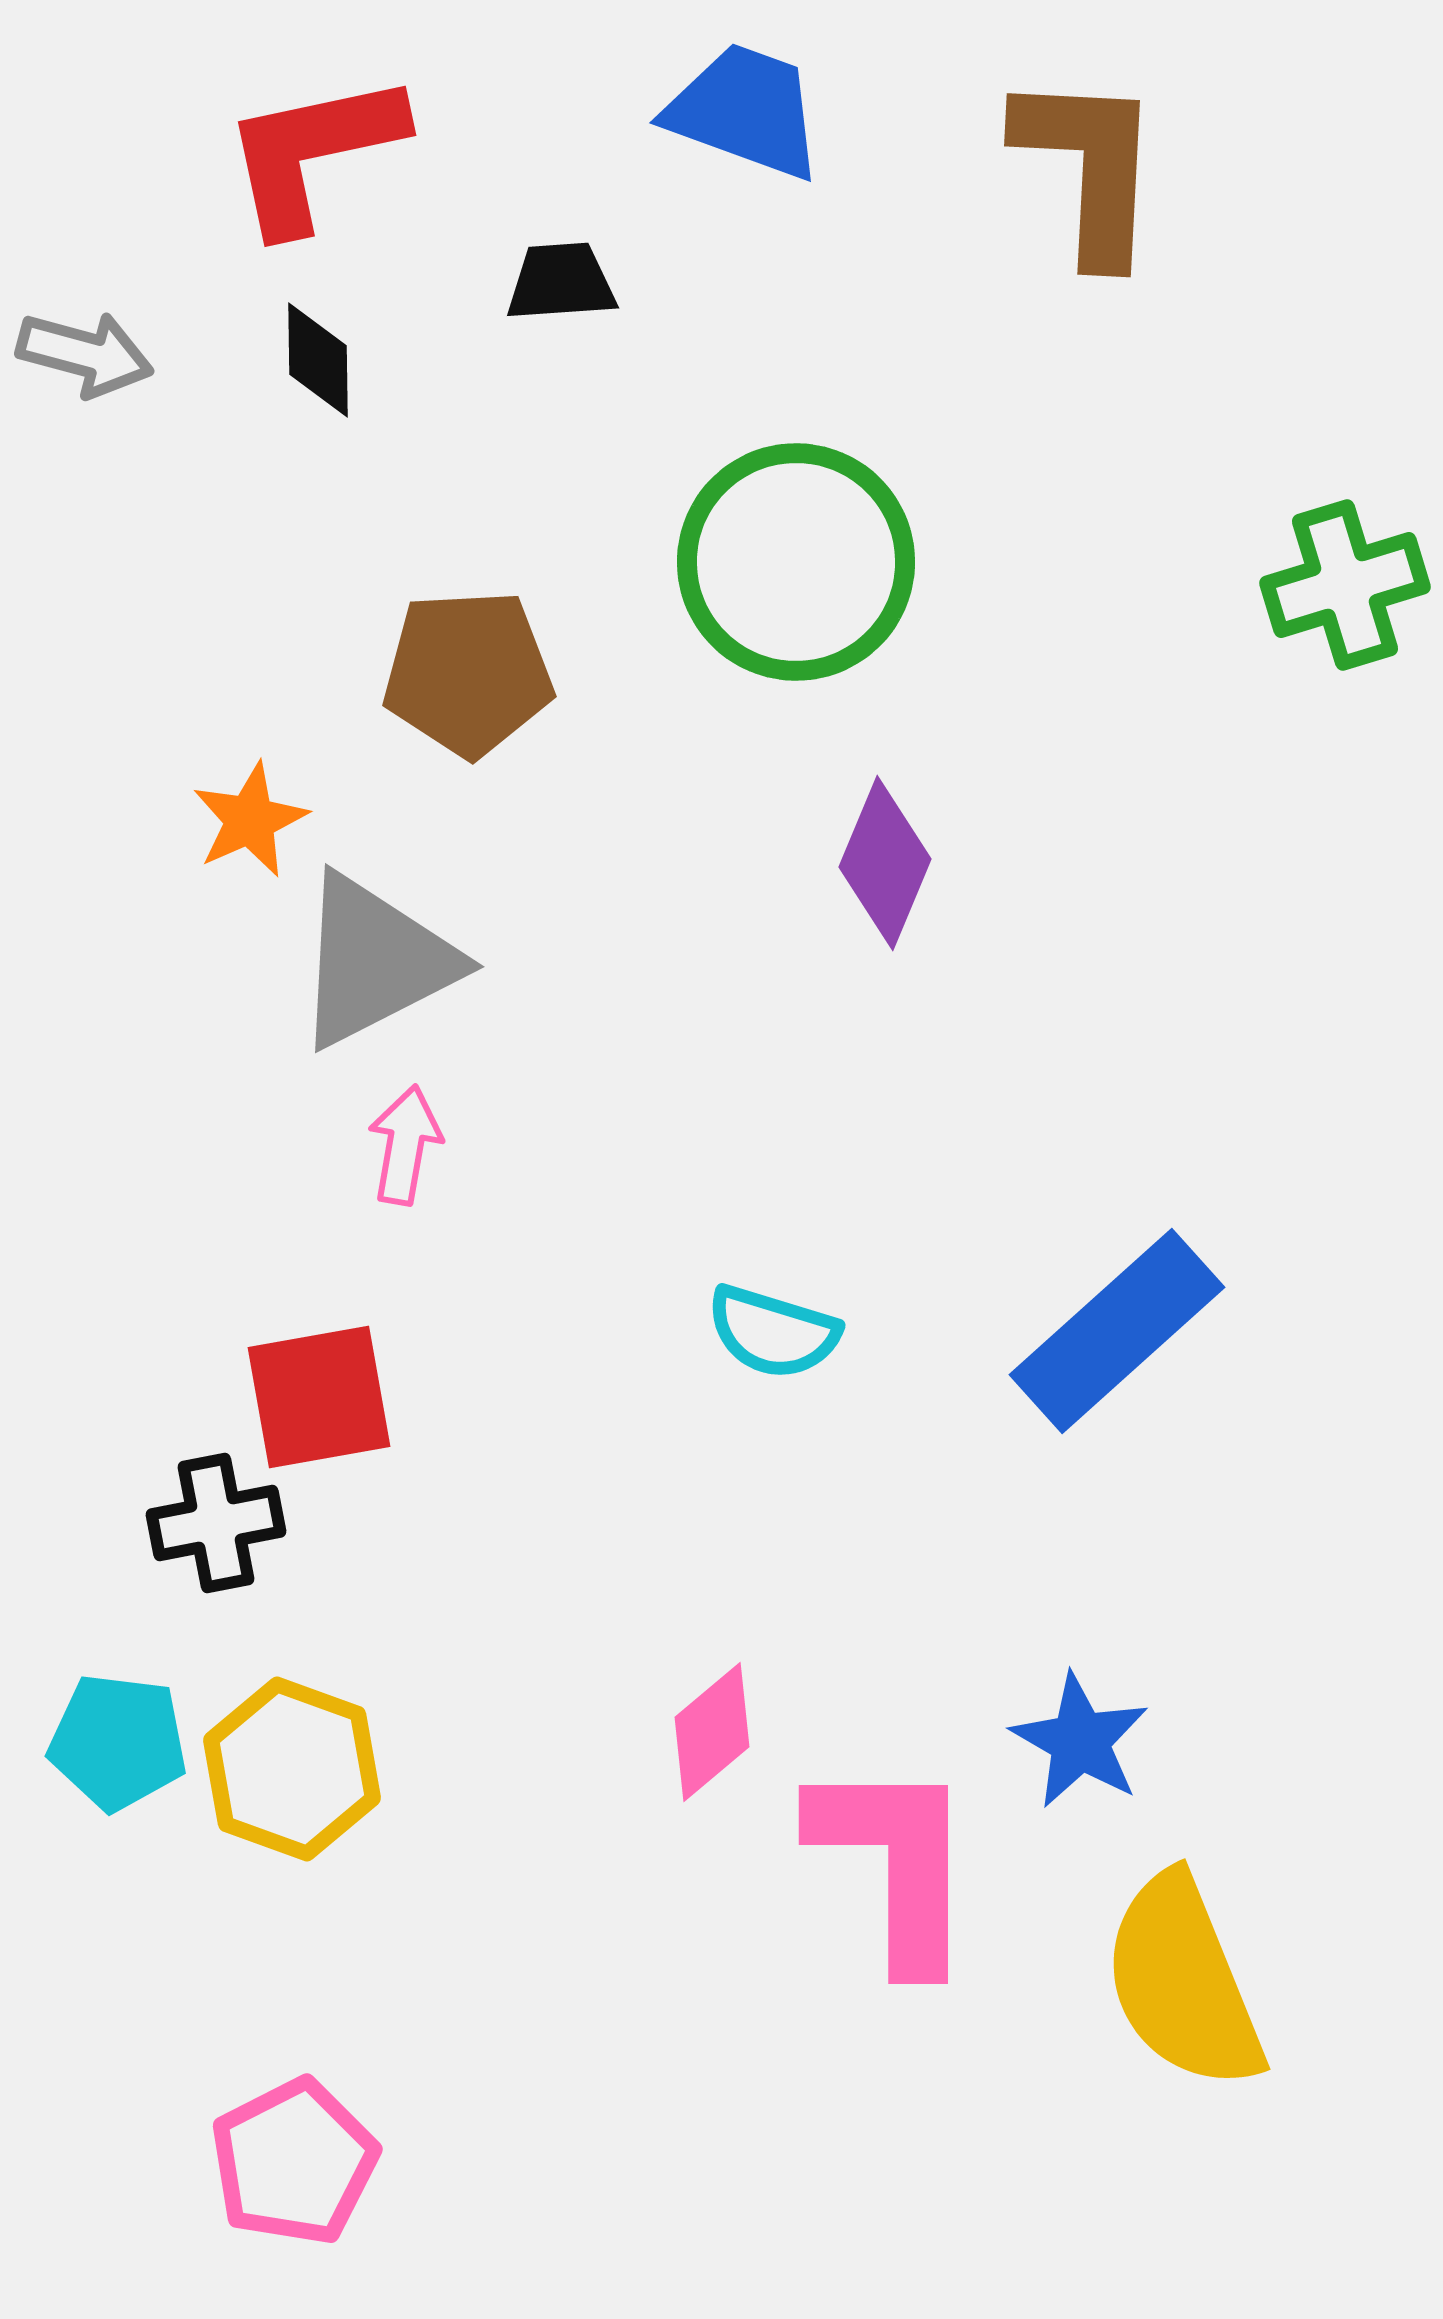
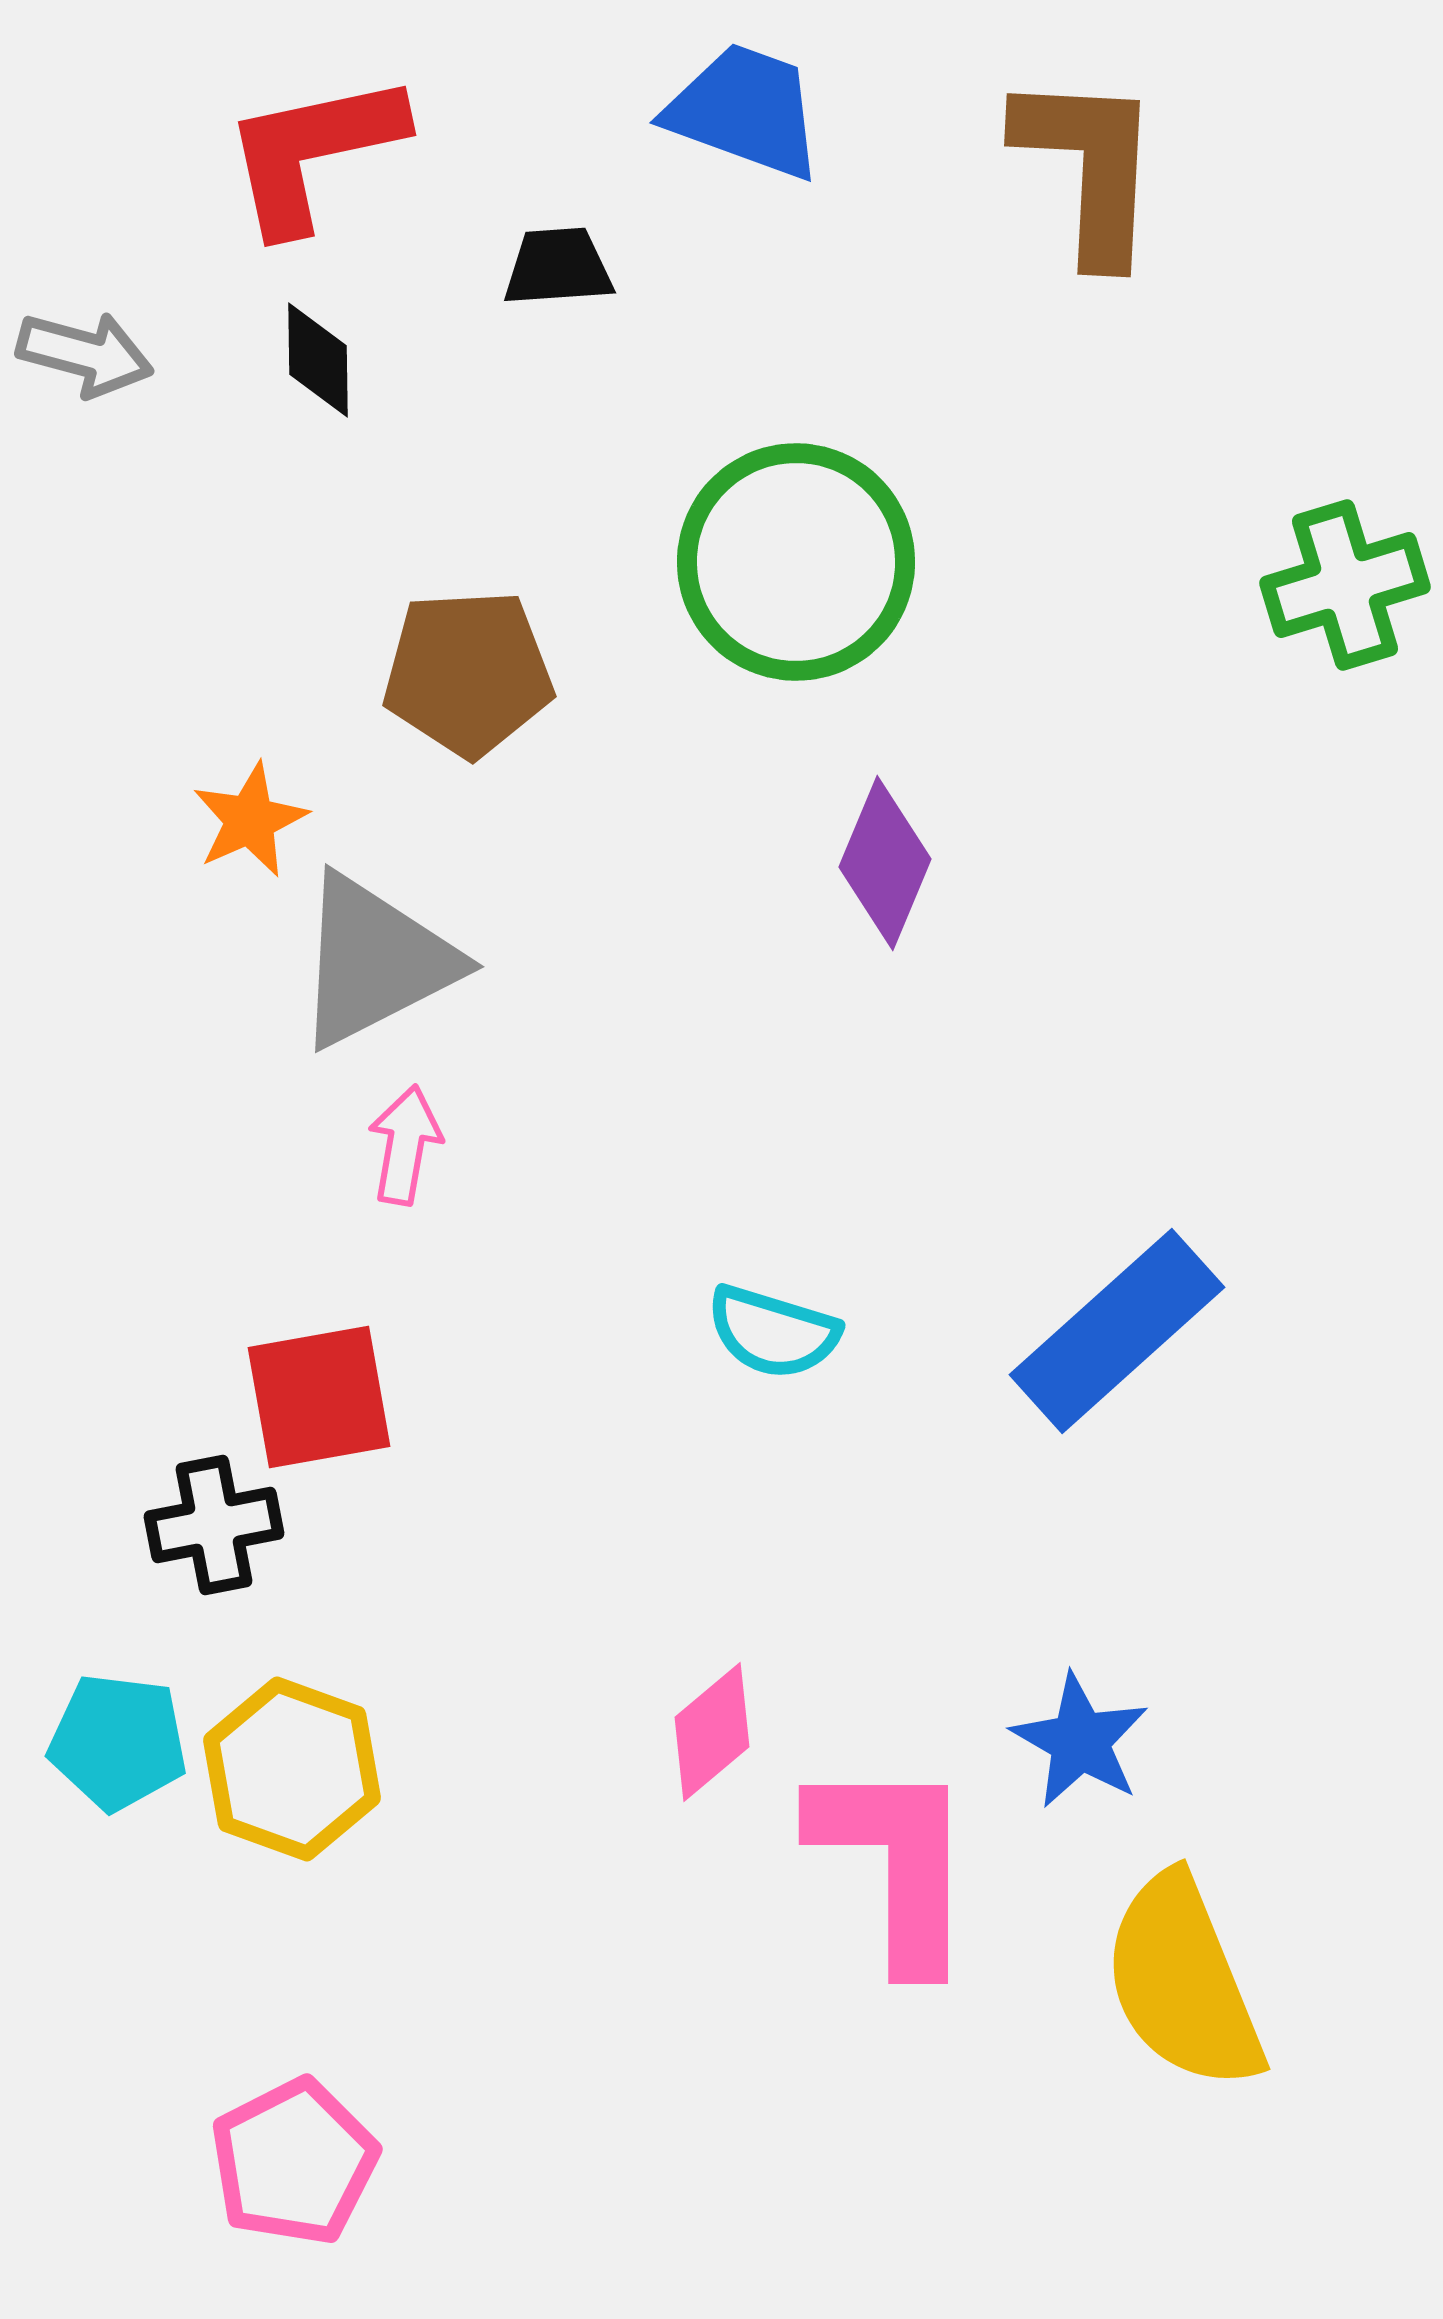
black trapezoid: moved 3 px left, 15 px up
black cross: moved 2 px left, 2 px down
